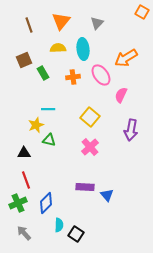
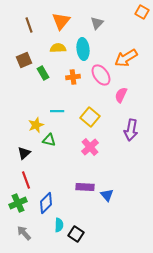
cyan line: moved 9 px right, 2 px down
black triangle: rotated 40 degrees counterclockwise
